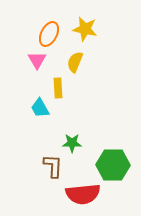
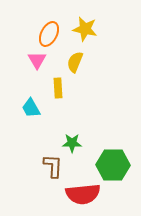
cyan trapezoid: moved 9 px left
